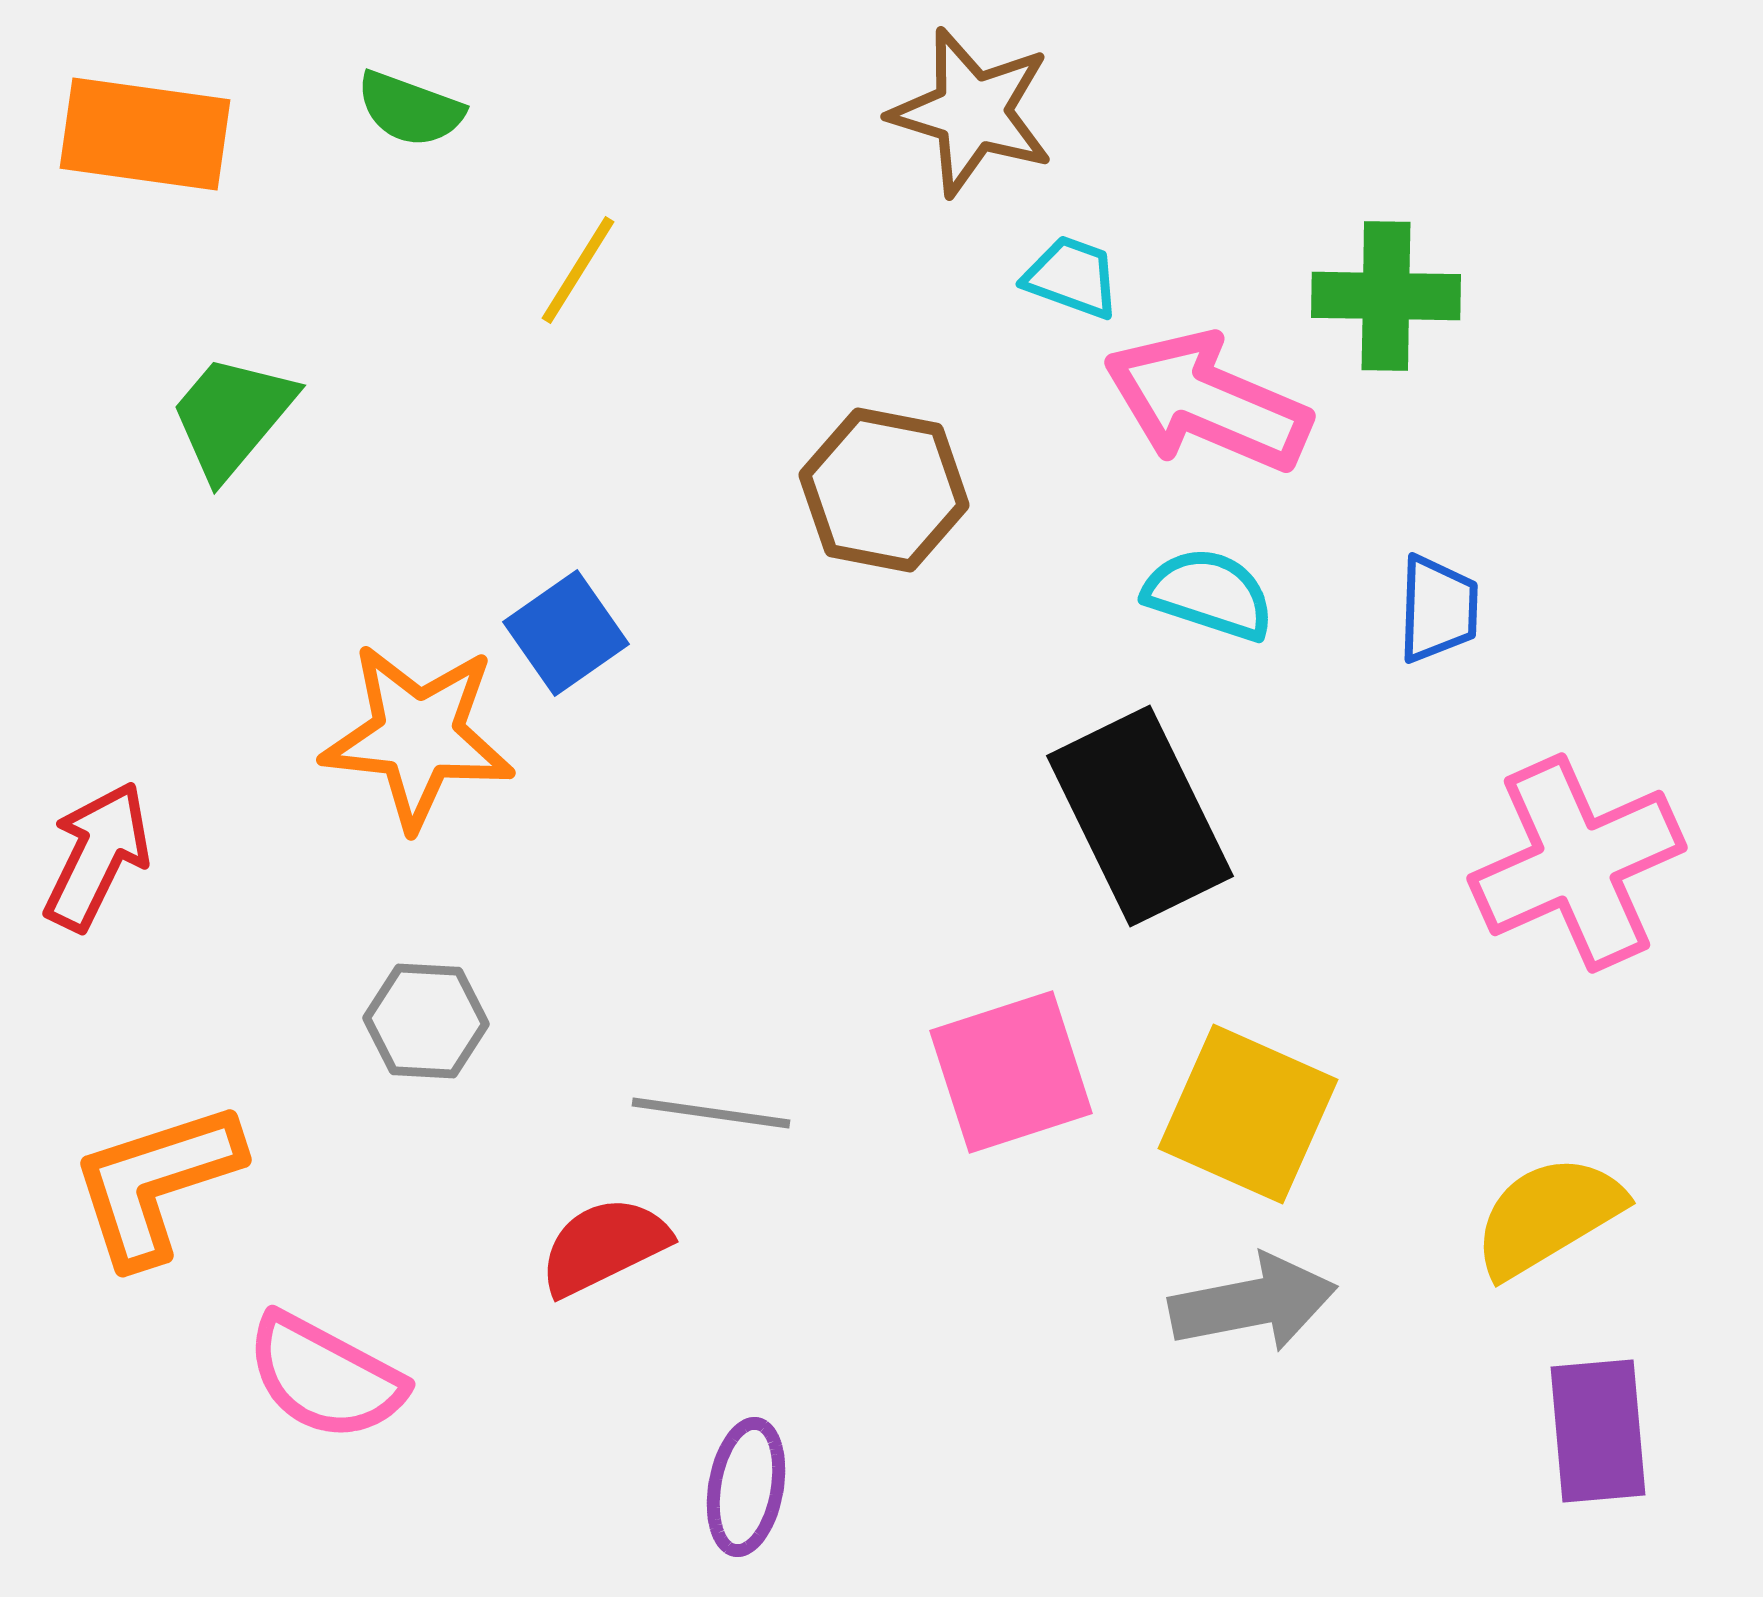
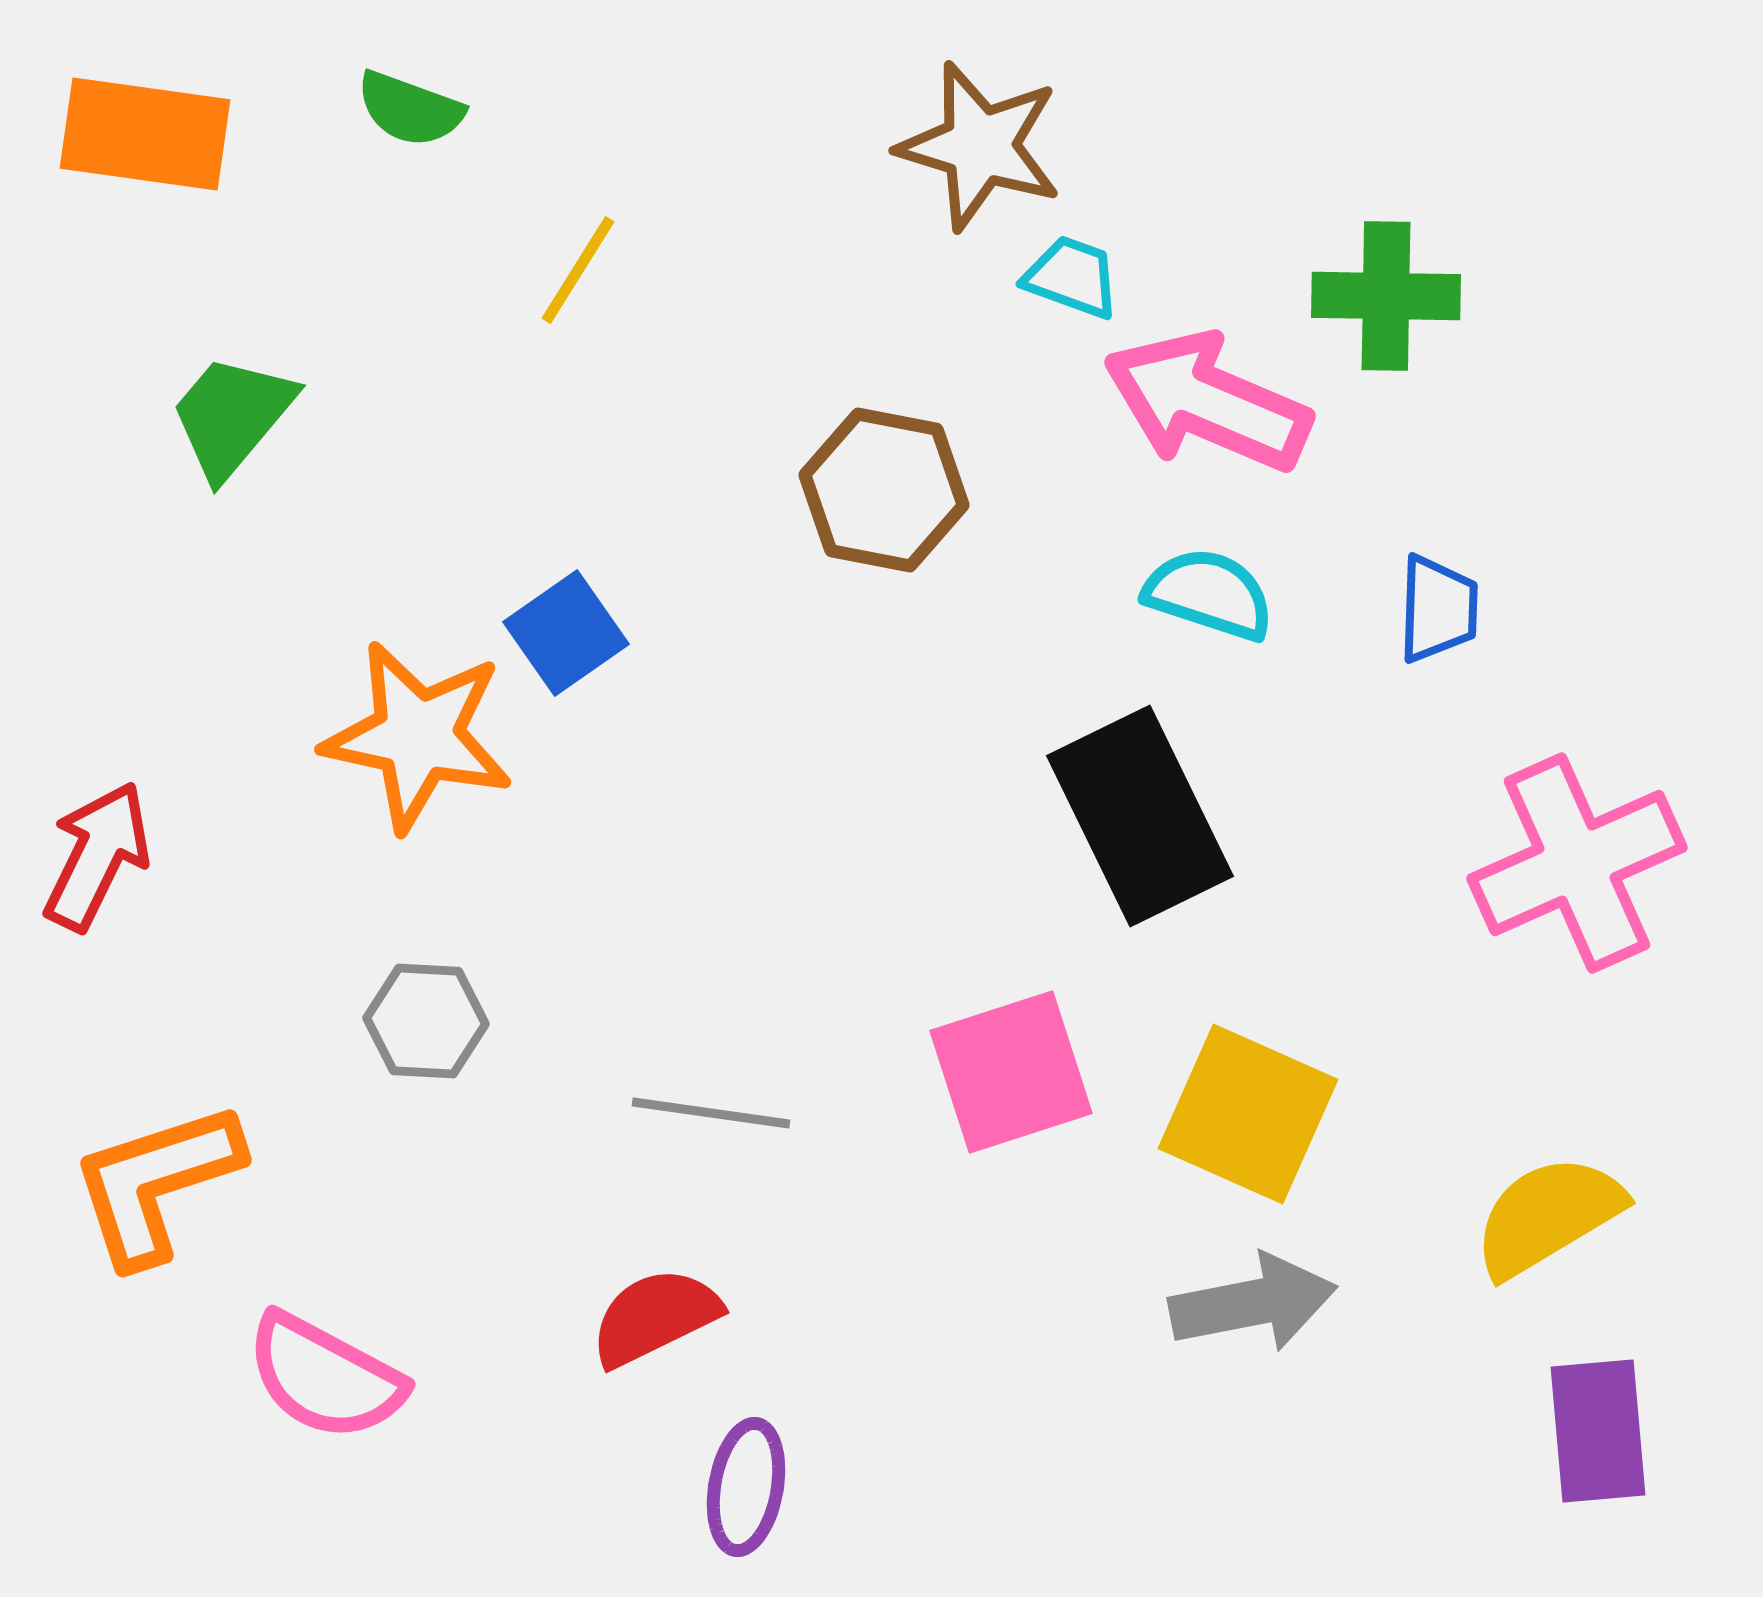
brown star: moved 8 px right, 34 px down
orange star: rotated 6 degrees clockwise
red semicircle: moved 51 px right, 71 px down
